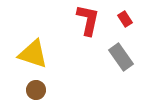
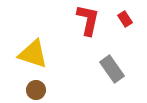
gray rectangle: moved 9 px left, 12 px down
